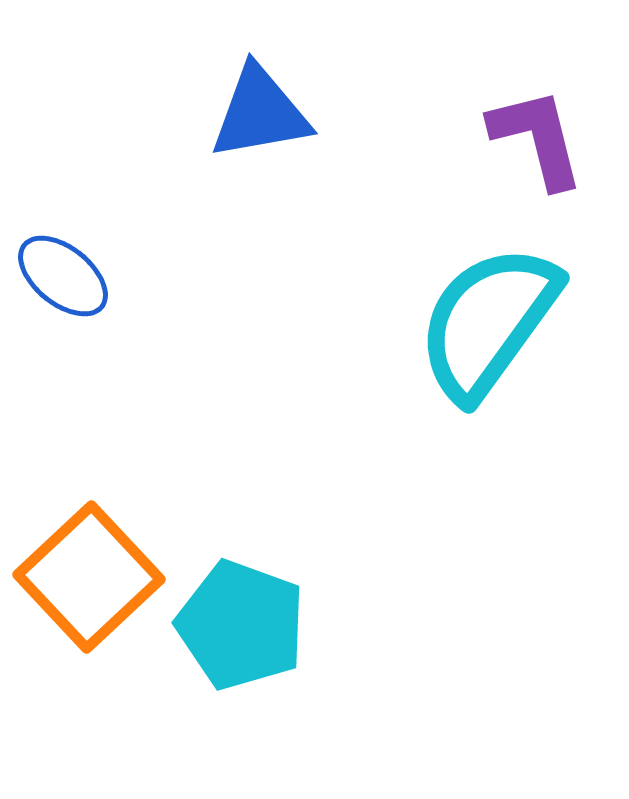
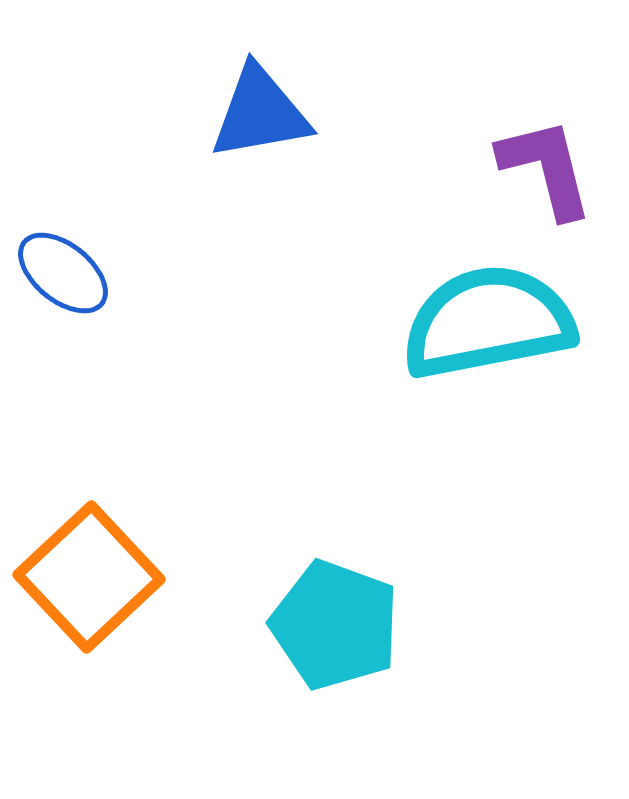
purple L-shape: moved 9 px right, 30 px down
blue ellipse: moved 3 px up
cyan semicircle: rotated 43 degrees clockwise
cyan pentagon: moved 94 px right
